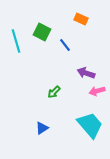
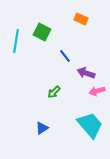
cyan line: rotated 25 degrees clockwise
blue line: moved 11 px down
